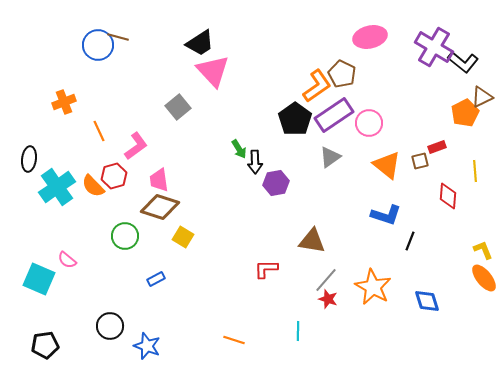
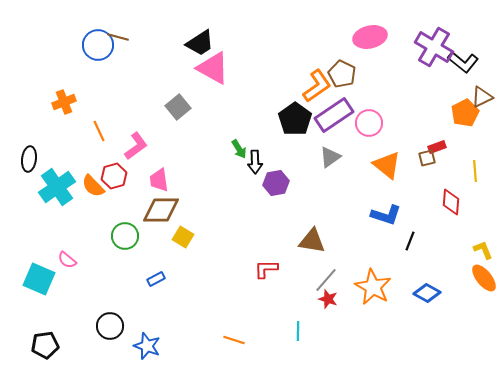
pink triangle at (213, 71): moved 3 px up; rotated 18 degrees counterclockwise
brown square at (420, 161): moved 7 px right, 3 px up
red diamond at (448, 196): moved 3 px right, 6 px down
brown diamond at (160, 207): moved 1 px right, 3 px down; rotated 18 degrees counterclockwise
blue diamond at (427, 301): moved 8 px up; rotated 44 degrees counterclockwise
